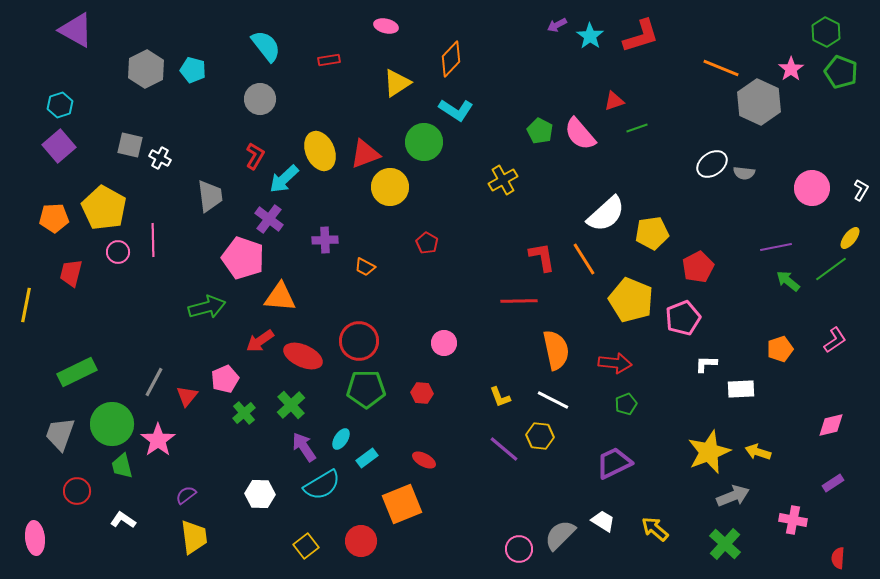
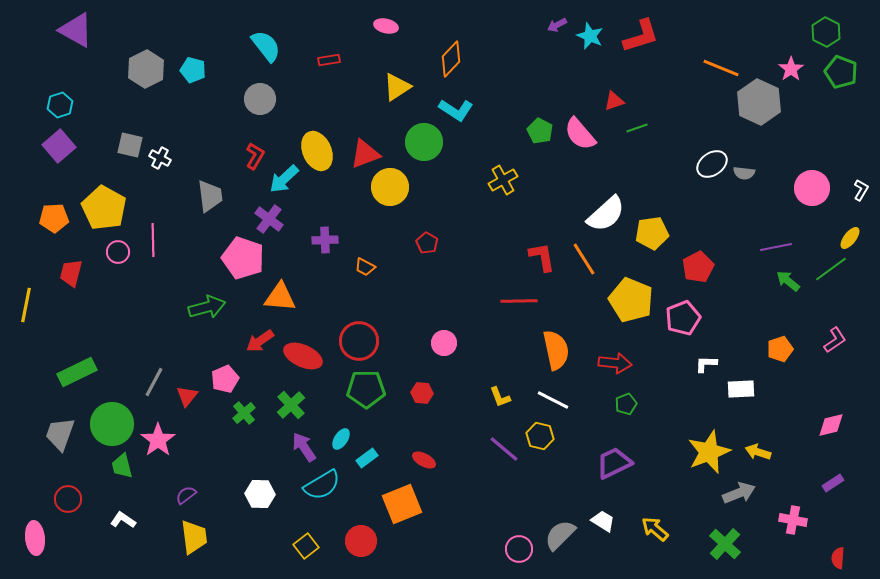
cyan star at (590, 36): rotated 12 degrees counterclockwise
yellow triangle at (397, 83): moved 4 px down
yellow ellipse at (320, 151): moved 3 px left
yellow hexagon at (540, 436): rotated 8 degrees clockwise
red circle at (77, 491): moved 9 px left, 8 px down
gray arrow at (733, 496): moved 6 px right, 3 px up
